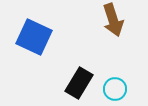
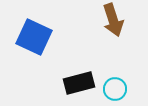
black rectangle: rotated 44 degrees clockwise
